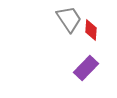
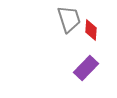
gray trapezoid: rotated 16 degrees clockwise
